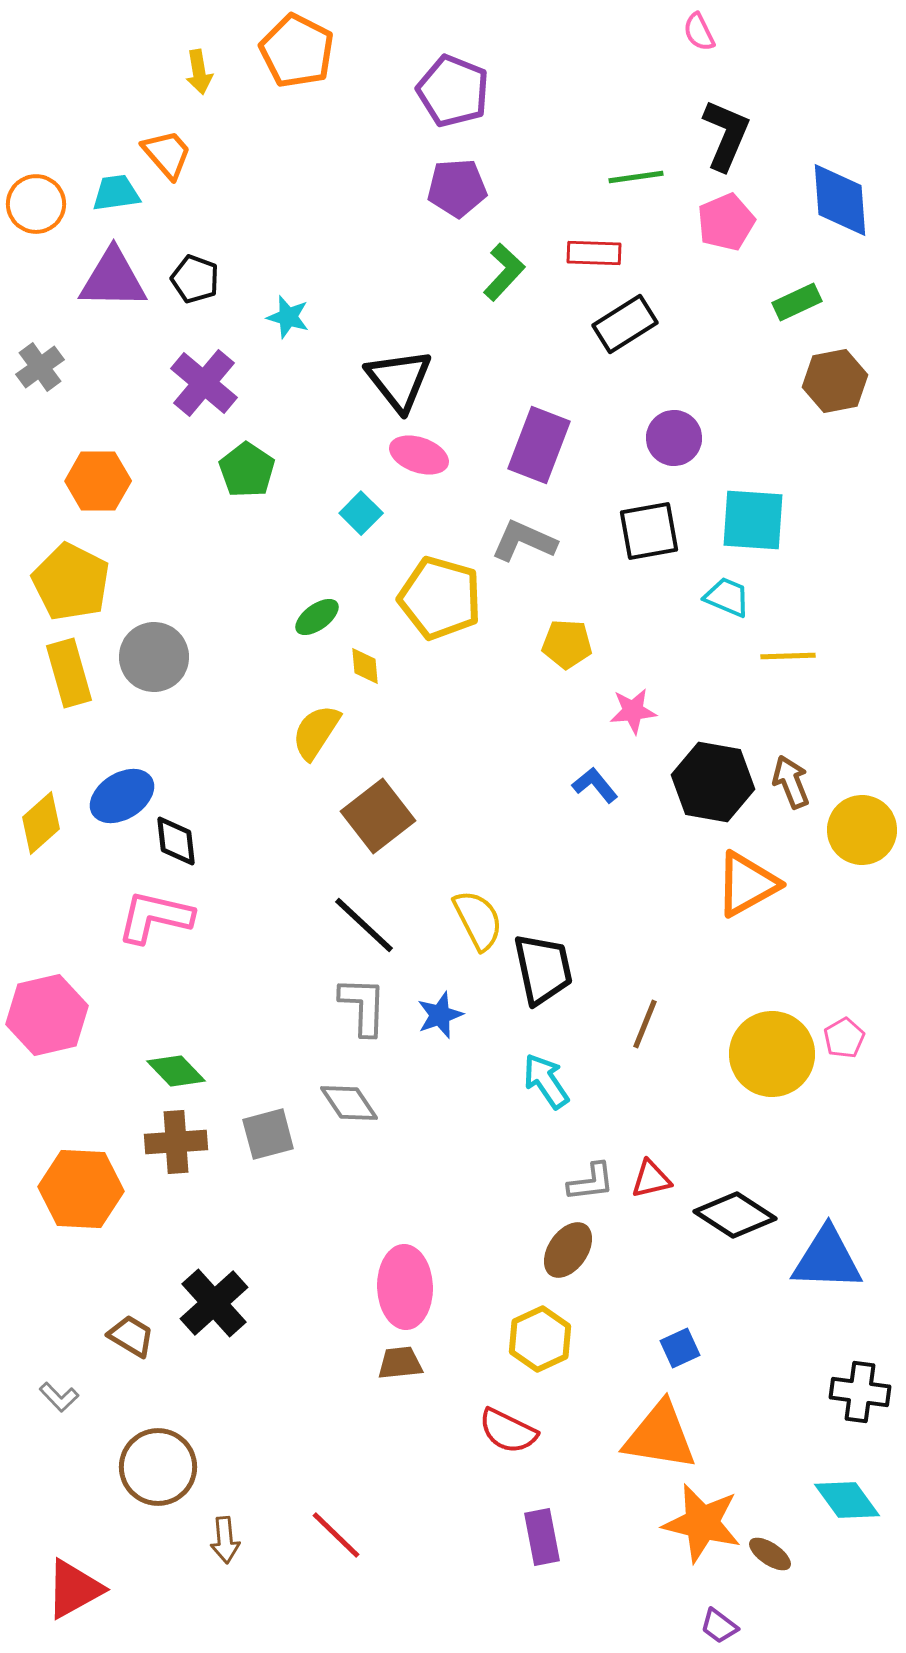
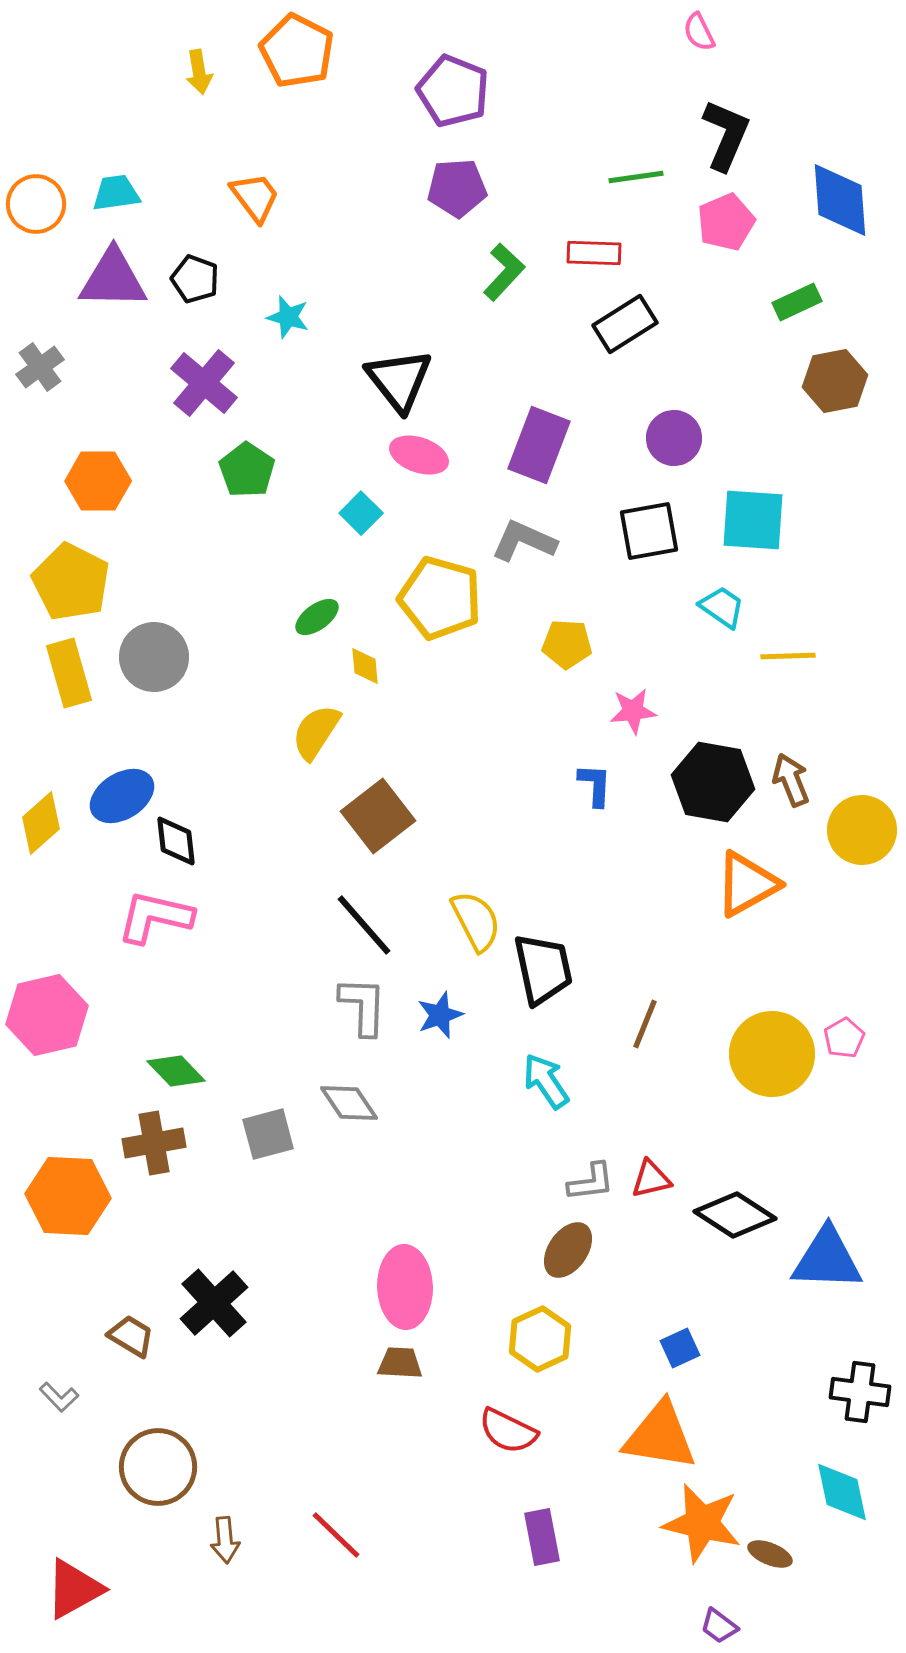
orange trapezoid at (167, 154): moved 88 px right, 43 px down; rotated 4 degrees clockwise
cyan trapezoid at (727, 597): moved 5 px left, 10 px down; rotated 12 degrees clockwise
brown arrow at (791, 782): moved 2 px up
blue L-shape at (595, 785): rotated 42 degrees clockwise
yellow semicircle at (478, 920): moved 2 px left, 1 px down
black line at (364, 925): rotated 6 degrees clockwise
brown cross at (176, 1142): moved 22 px left, 1 px down; rotated 6 degrees counterclockwise
orange hexagon at (81, 1189): moved 13 px left, 7 px down
brown trapezoid at (400, 1363): rotated 9 degrees clockwise
cyan diamond at (847, 1500): moved 5 px left, 8 px up; rotated 24 degrees clockwise
brown ellipse at (770, 1554): rotated 12 degrees counterclockwise
